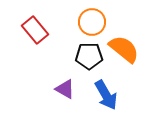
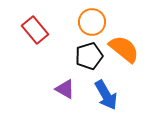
black pentagon: rotated 16 degrees counterclockwise
